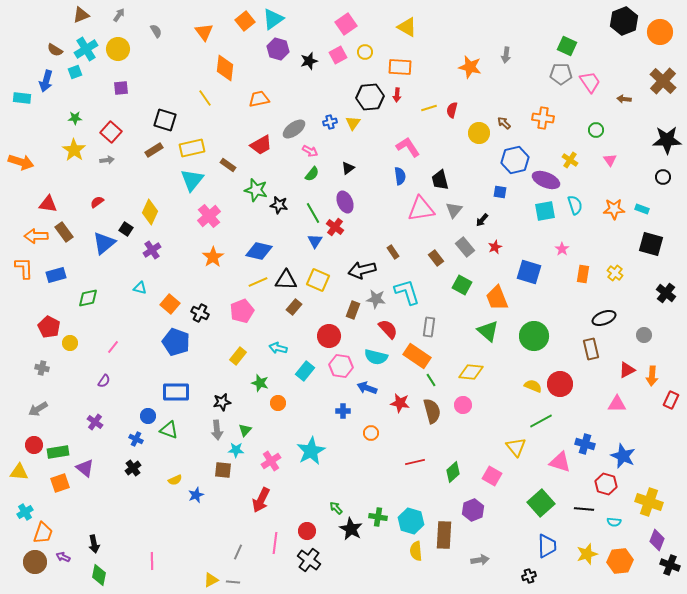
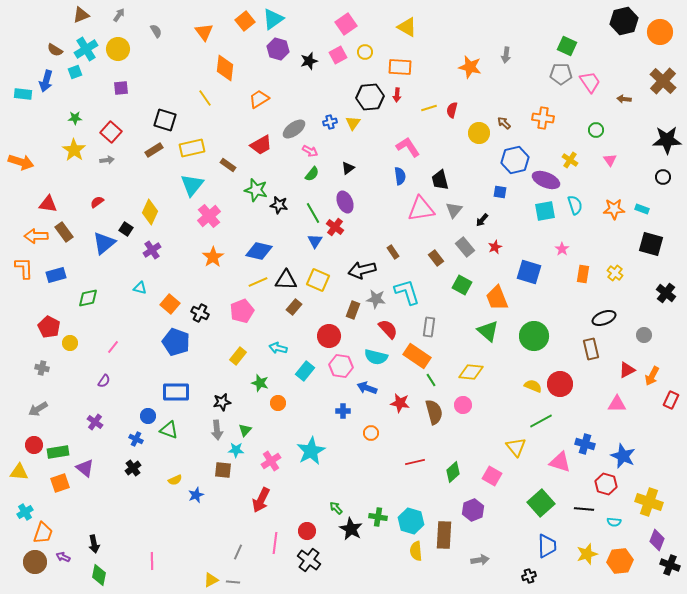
black hexagon at (624, 21): rotated 8 degrees clockwise
cyan rectangle at (22, 98): moved 1 px right, 4 px up
orange trapezoid at (259, 99): rotated 20 degrees counterclockwise
cyan triangle at (192, 180): moved 5 px down
orange arrow at (652, 376): rotated 24 degrees clockwise
brown semicircle at (432, 411): moved 2 px right, 1 px down
